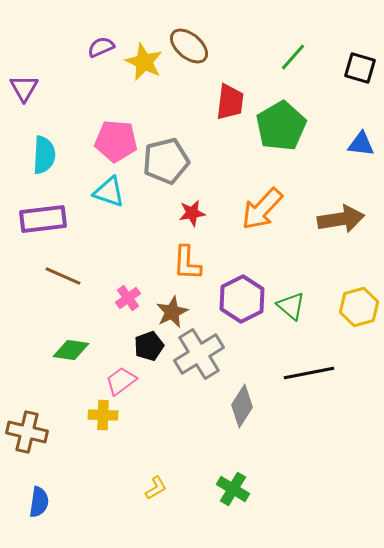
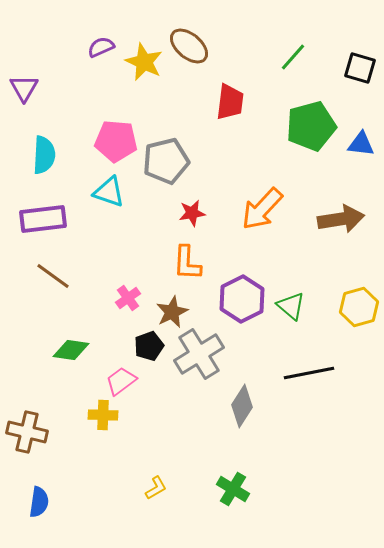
green pentagon: moved 30 px right; rotated 15 degrees clockwise
brown line: moved 10 px left; rotated 12 degrees clockwise
